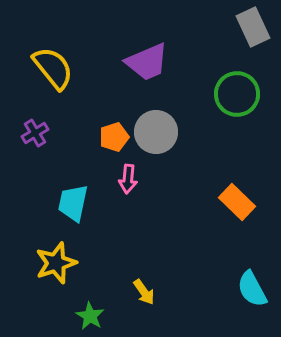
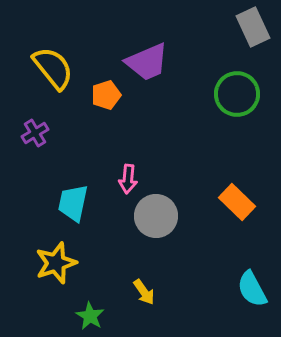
gray circle: moved 84 px down
orange pentagon: moved 8 px left, 42 px up
